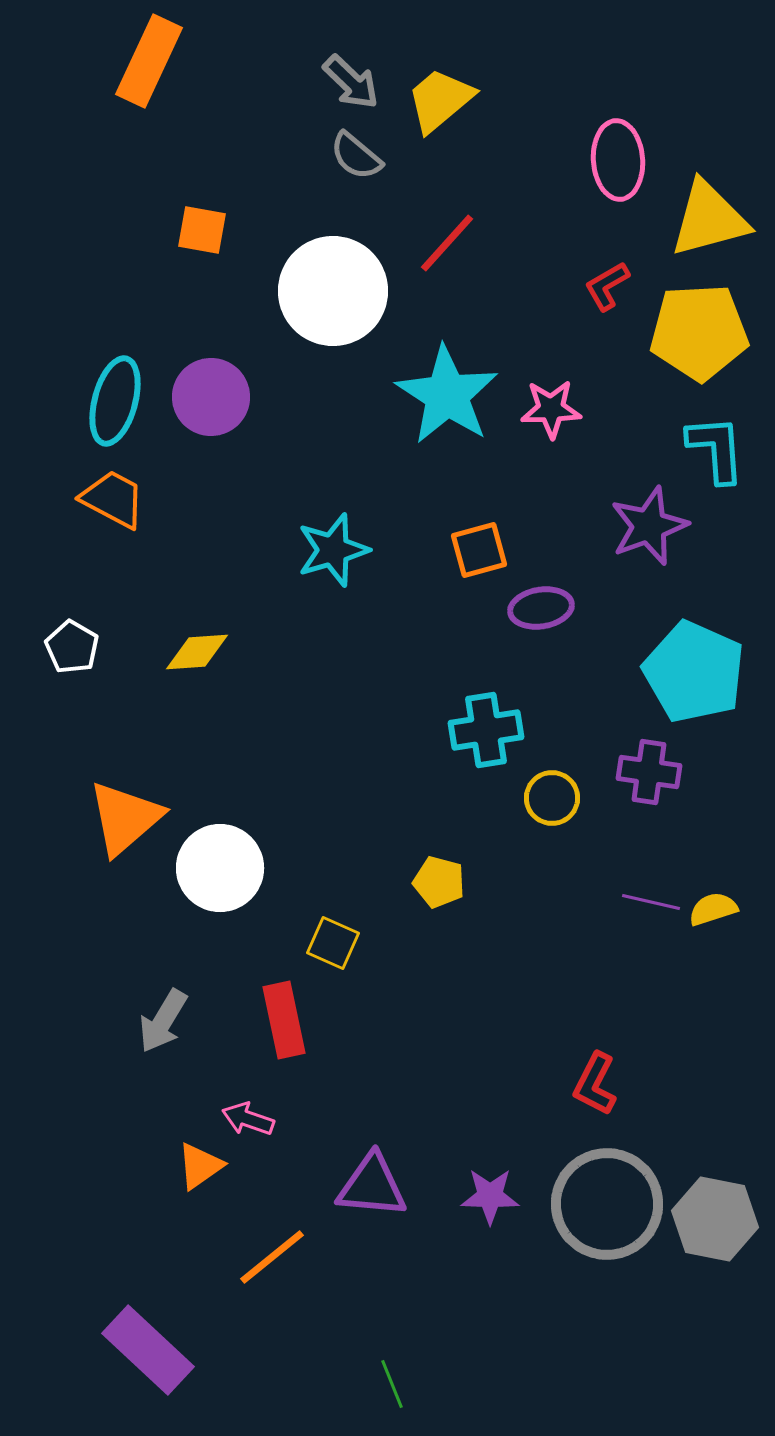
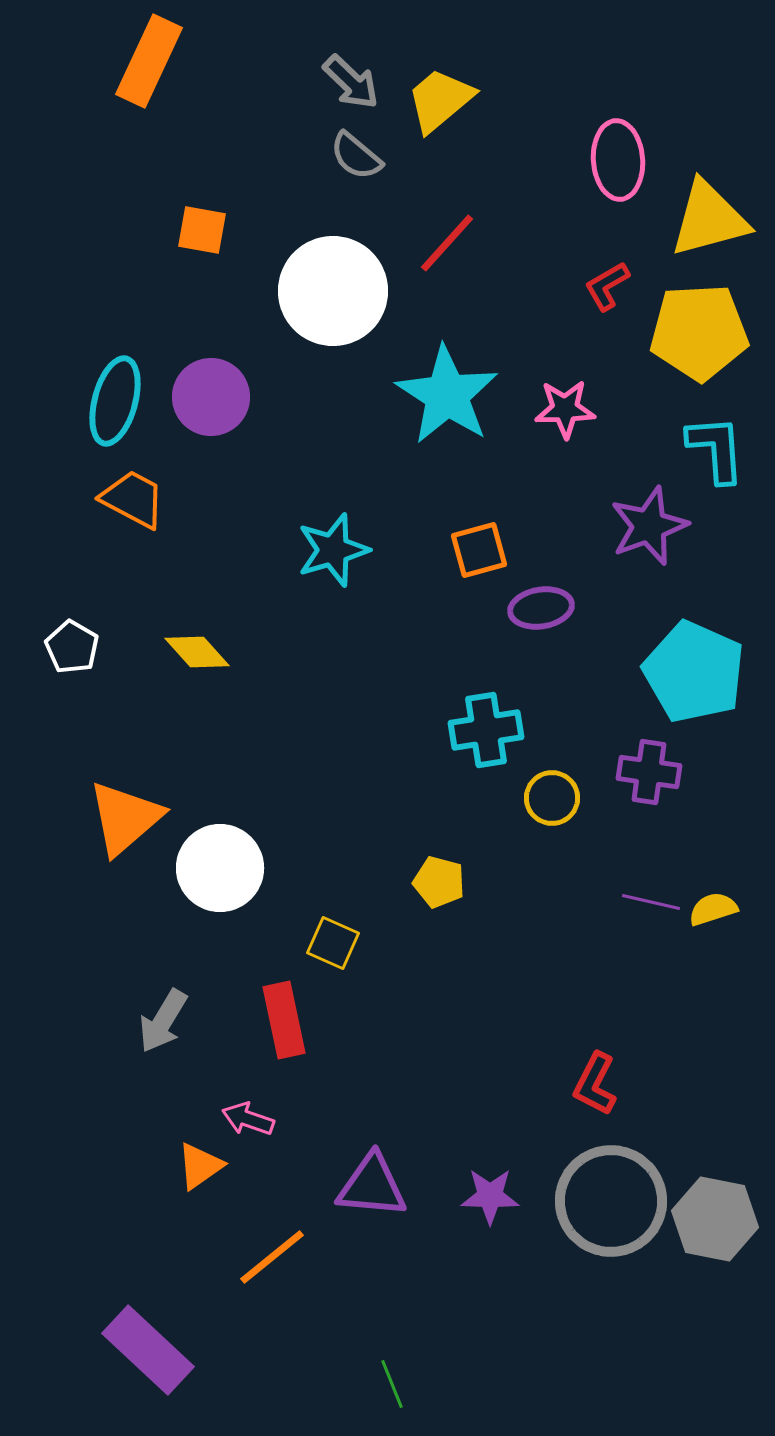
pink star at (551, 409): moved 14 px right
orange trapezoid at (113, 499): moved 20 px right
yellow diamond at (197, 652): rotated 52 degrees clockwise
gray circle at (607, 1204): moved 4 px right, 3 px up
